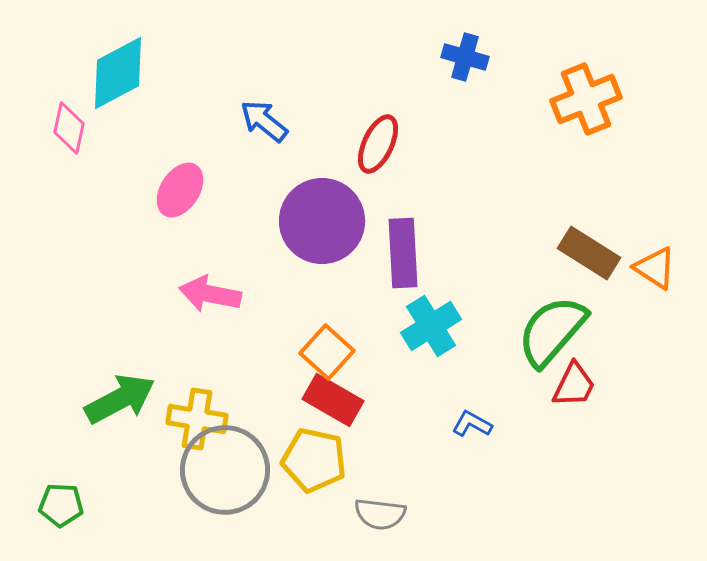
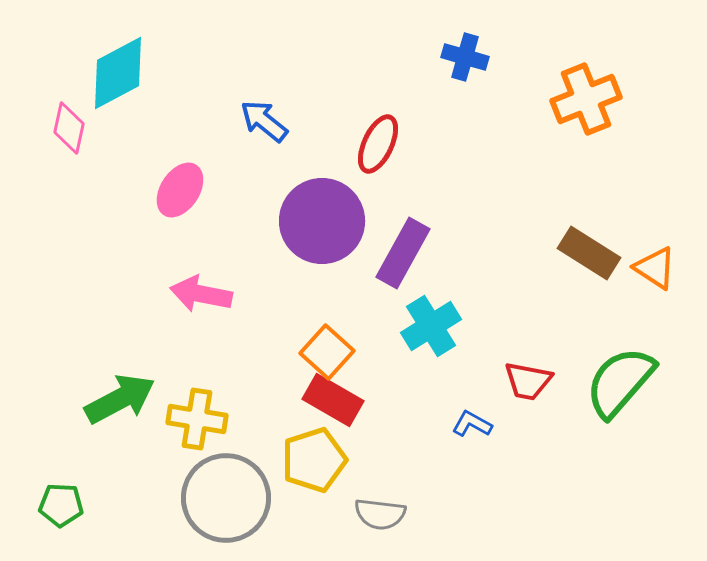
purple rectangle: rotated 32 degrees clockwise
pink arrow: moved 9 px left
green semicircle: moved 68 px right, 51 px down
red trapezoid: moved 46 px left, 4 px up; rotated 75 degrees clockwise
yellow pentagon: rotated 30 degrees counterclockwise
gray circle: moved 1 px right, 28 px down
